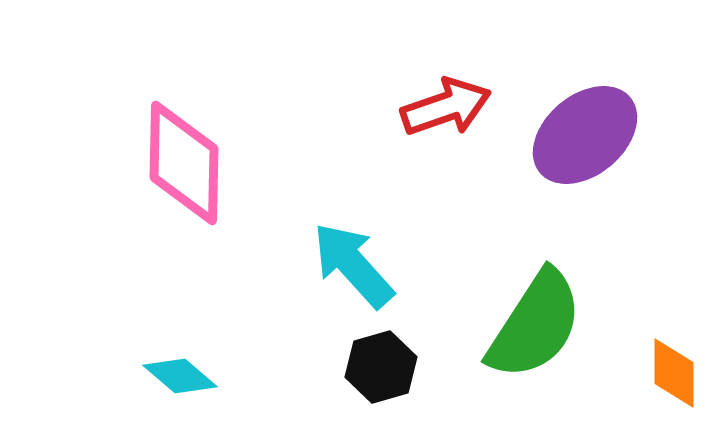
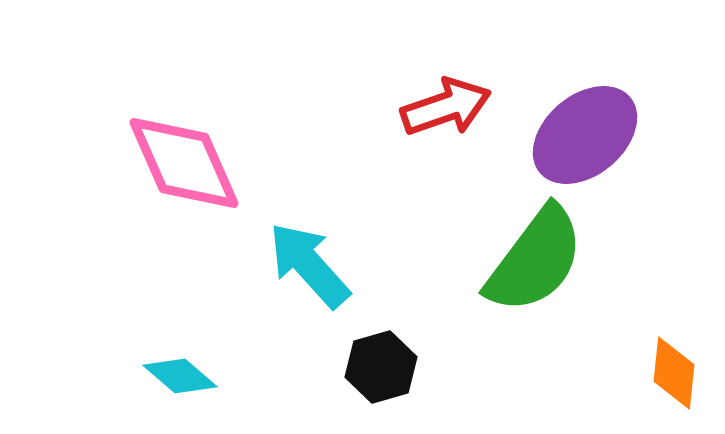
pink diamond: rotated 25 degrees counterclockwise
cyan arrow: moved 44 px left
green semicircle: moved 65 px up; rotated 4 degrees clockwise
orange diamond: rotated 6 degrees clockwise
